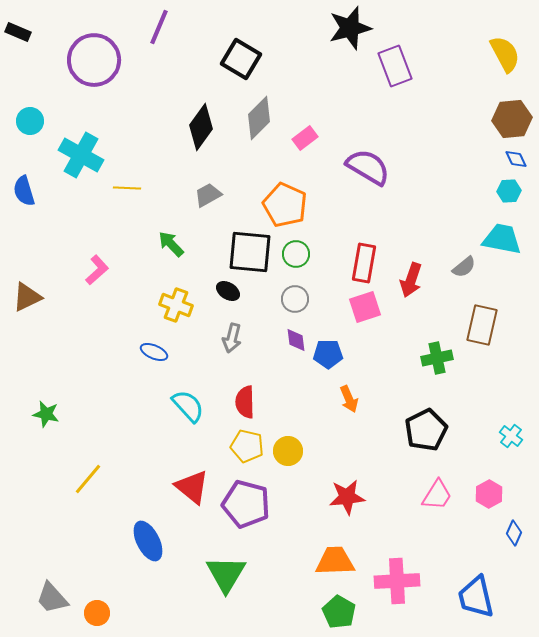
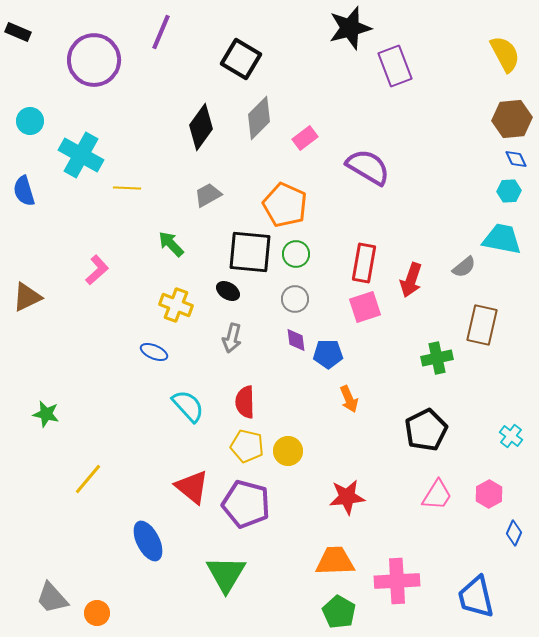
purple line at (159, 27): moved 2 px right, 5 px down
